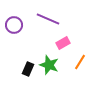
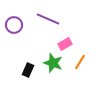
pink rectangle: moved 2 px right, 1 px down
green star: moved 4 px right, 2 px up
black rectangle: moved 1 px down
